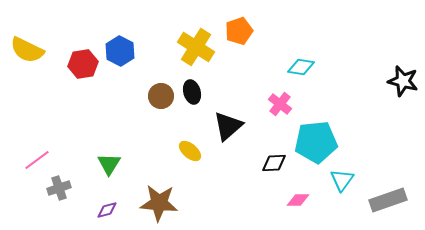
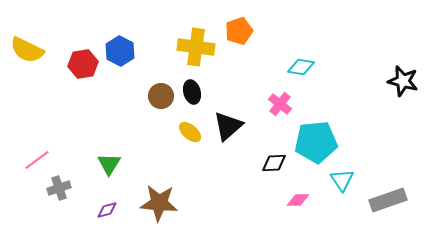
yellow cross: rotated 24 degrees counterclockwise
yellow ellipse: moved 19 px up
cyan triangle: rotated 10 degrees counterclockwise
